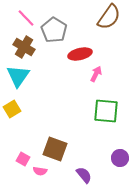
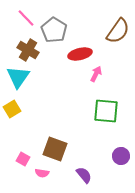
brown semicircle: moved 9 px right, 14 px down
brown cross: moved 4 px right, 3 px down
cyan triangle: moved 1 px down
purple circle: moved 1 px right, 2 px up
pink semicircle: moved 2 px right, 2 px down
